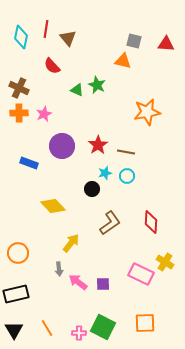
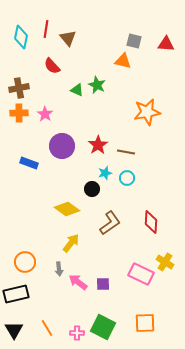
brown cross: rotated 36 degrees counterclockwise
pink star: moved 1 px right; rotated 14 degrees counterclockwise
cyan circle: moved 2 px down
yellow diamond: moved 14 px right, 3 px down; rotated 10 degrees counterclockwise
orange circle: moved 7 px right, 9 px down
pink cross: moved 2 px left
